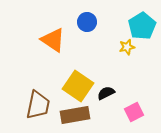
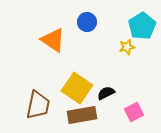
yellow square: moved 1 px left, 2 px down
brown rectangle: moved 7 px right
